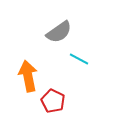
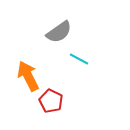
orange arrow: rotated 16 degrees counterclockwise
red pentagon: moved 2 px left
